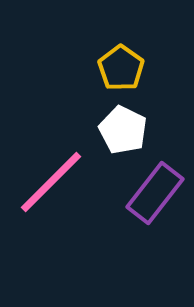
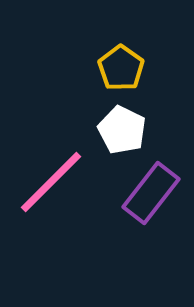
white pentagon: moved 1 px left
purple rectangle: moved 4 px left
